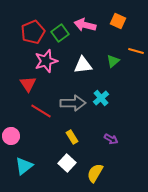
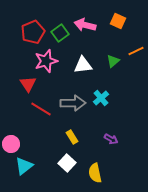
orange line: rotated 42 degrees counterclockwise
red line: moved 2 px up
pink circle: moved 8 px down
yellow semicircle: rotated 42 degrees counterclockwise
